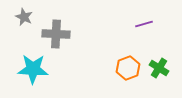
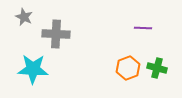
purple line: moved 1 px left, 4 px down; rotated 18 degrees clockwise
green cross: moved 2 px left; rotated 18 degrees counterclockwise
